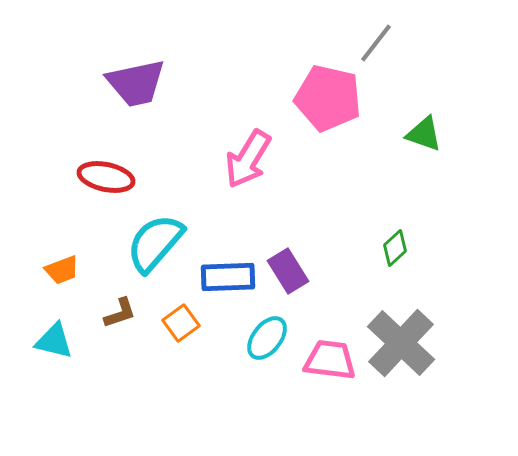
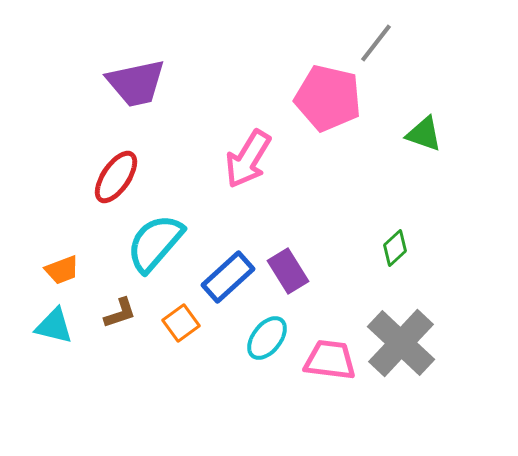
red ellipse: moved 10 px right; rotated 68 degrees counterclockwise
blue rectangle: rotated 40 degrees counterclockwise
cyan triangle: moved 15 px up
